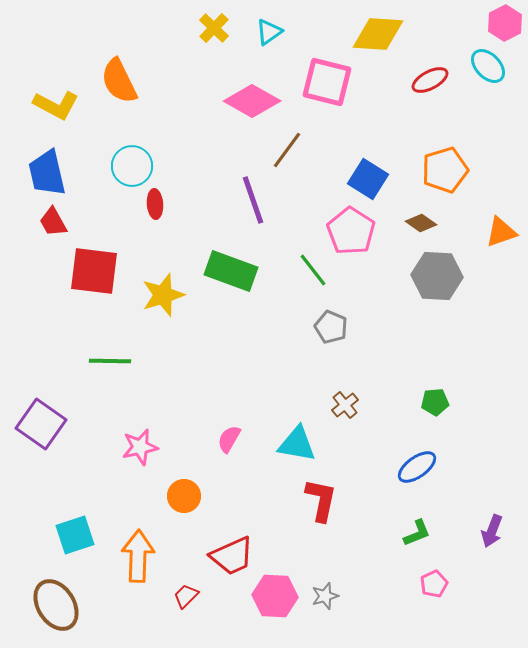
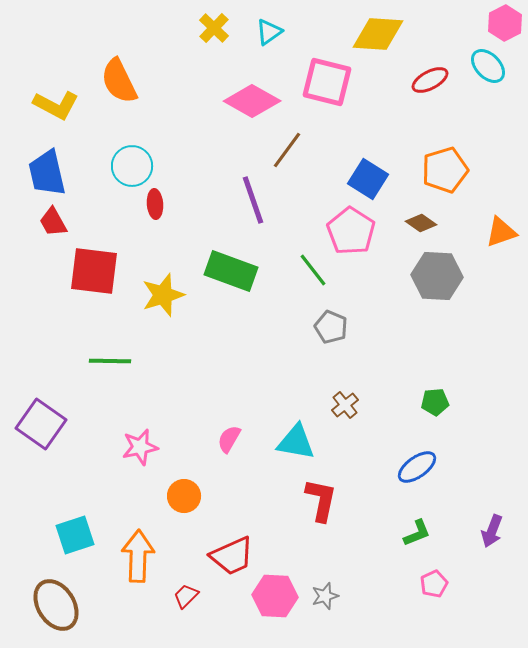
cyan triangle at (297, 444): moved 1 px left, 2 px up
